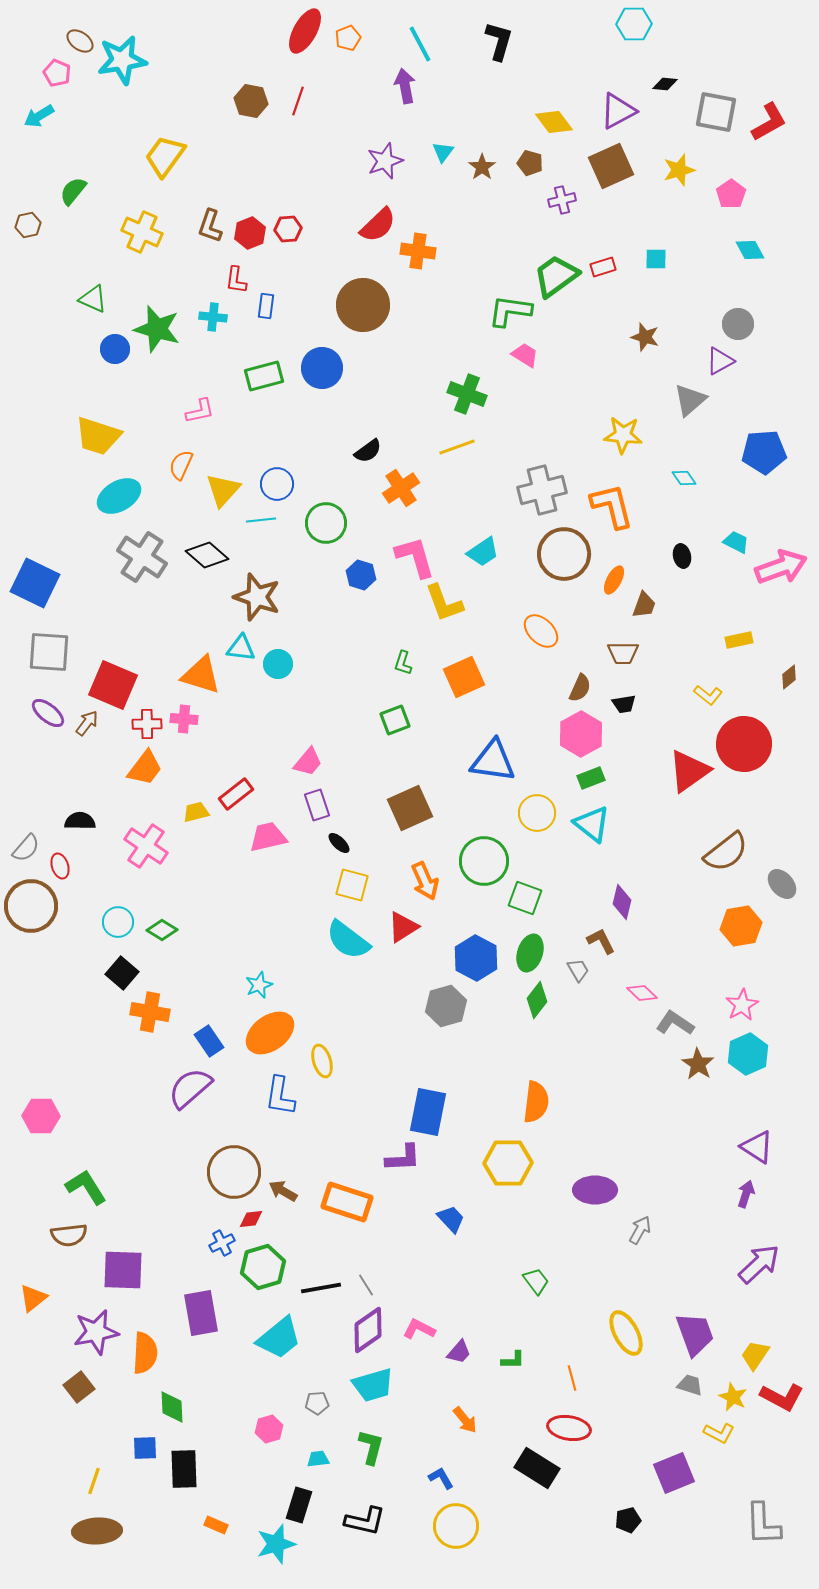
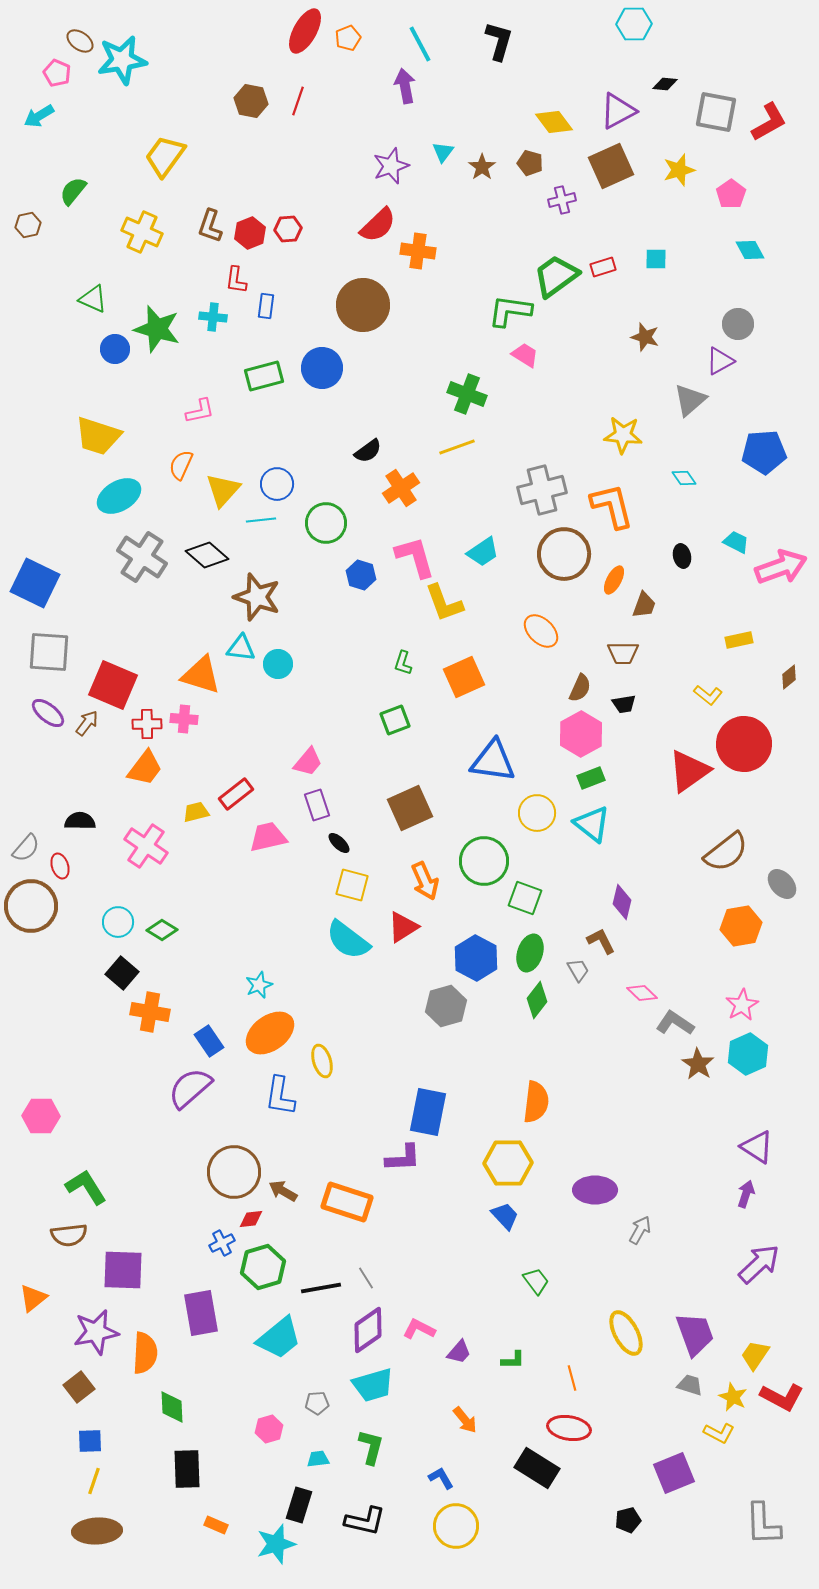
purple star at (385, 161): moved 6 px right, 5 px down
blue trapezoid at (451, 1219): moved 54 px right, 3 px up
gray line at (366, 1285): moved 7 px up
blue square at (145, 1448): moved 55 px left, 7 px up
black rectangle at (184, 1469): moved 3 px right
